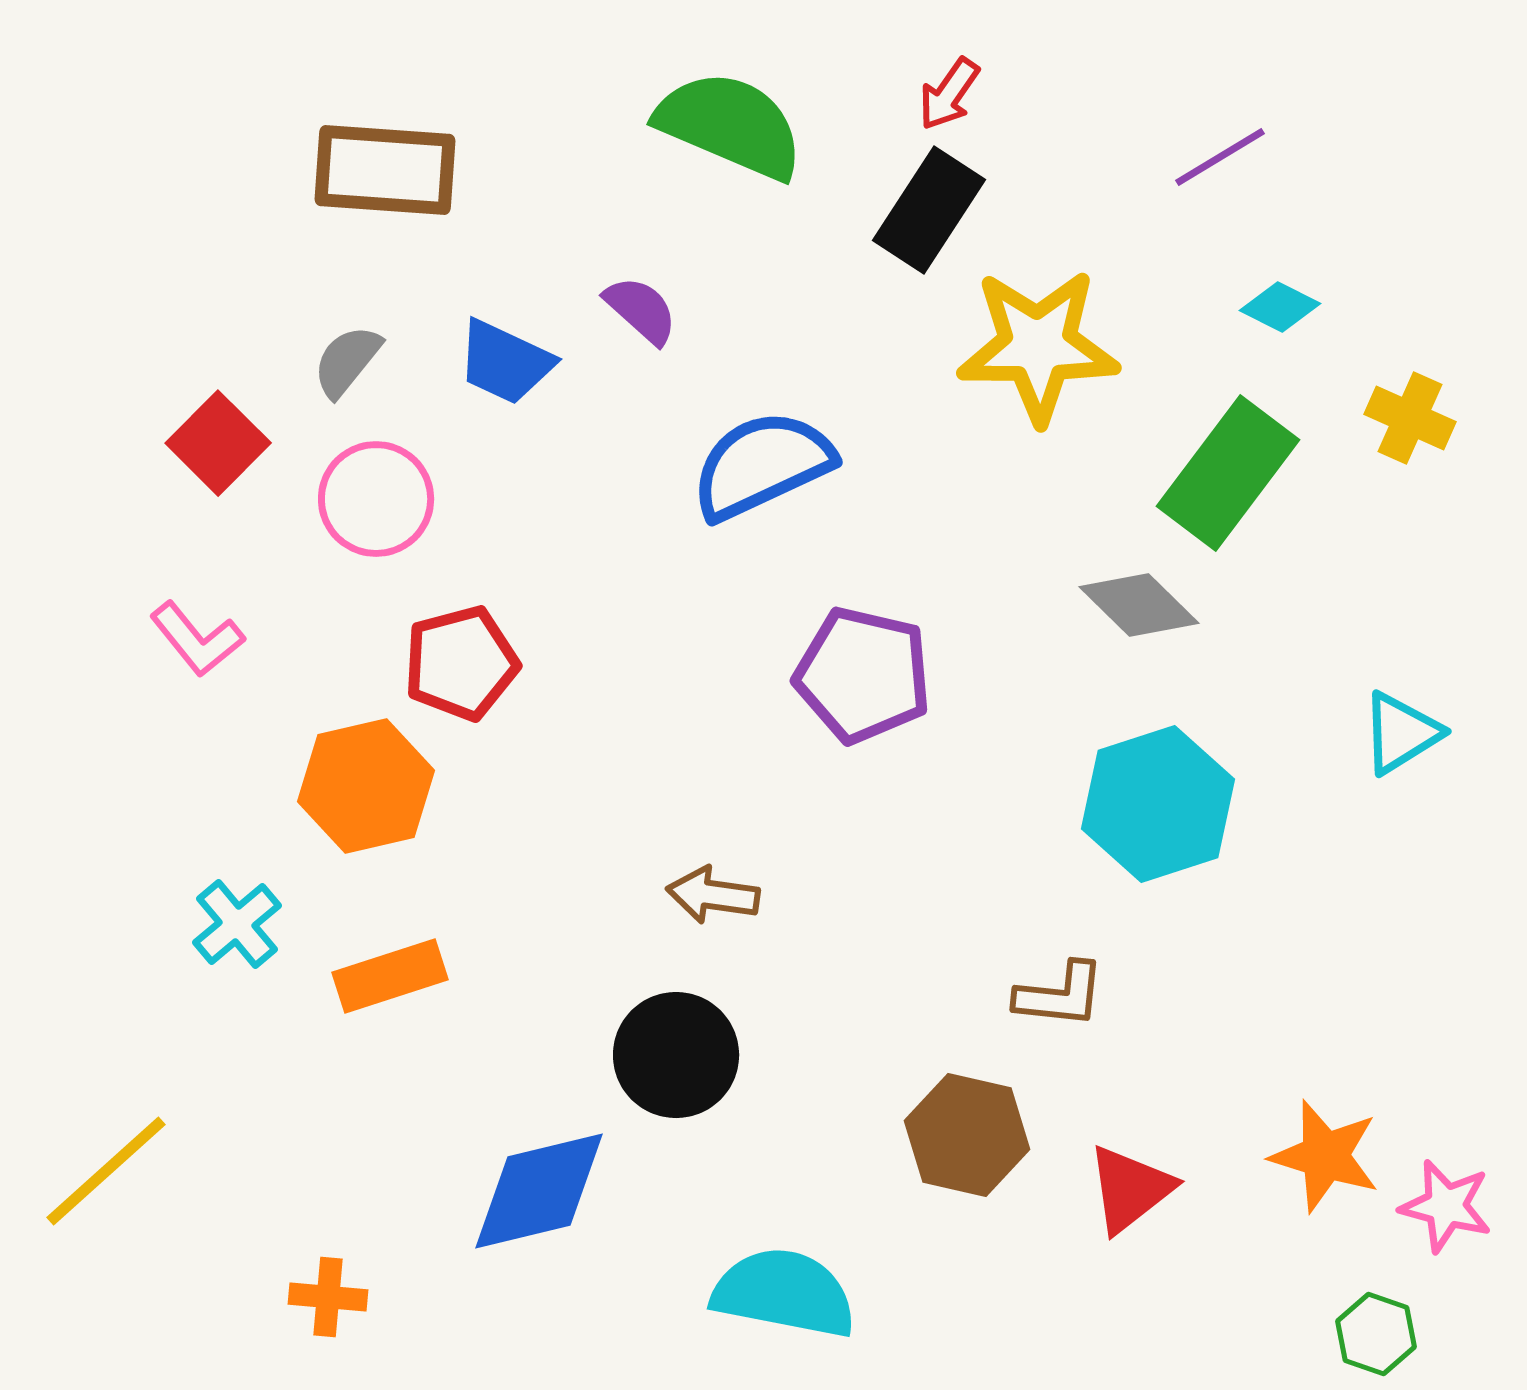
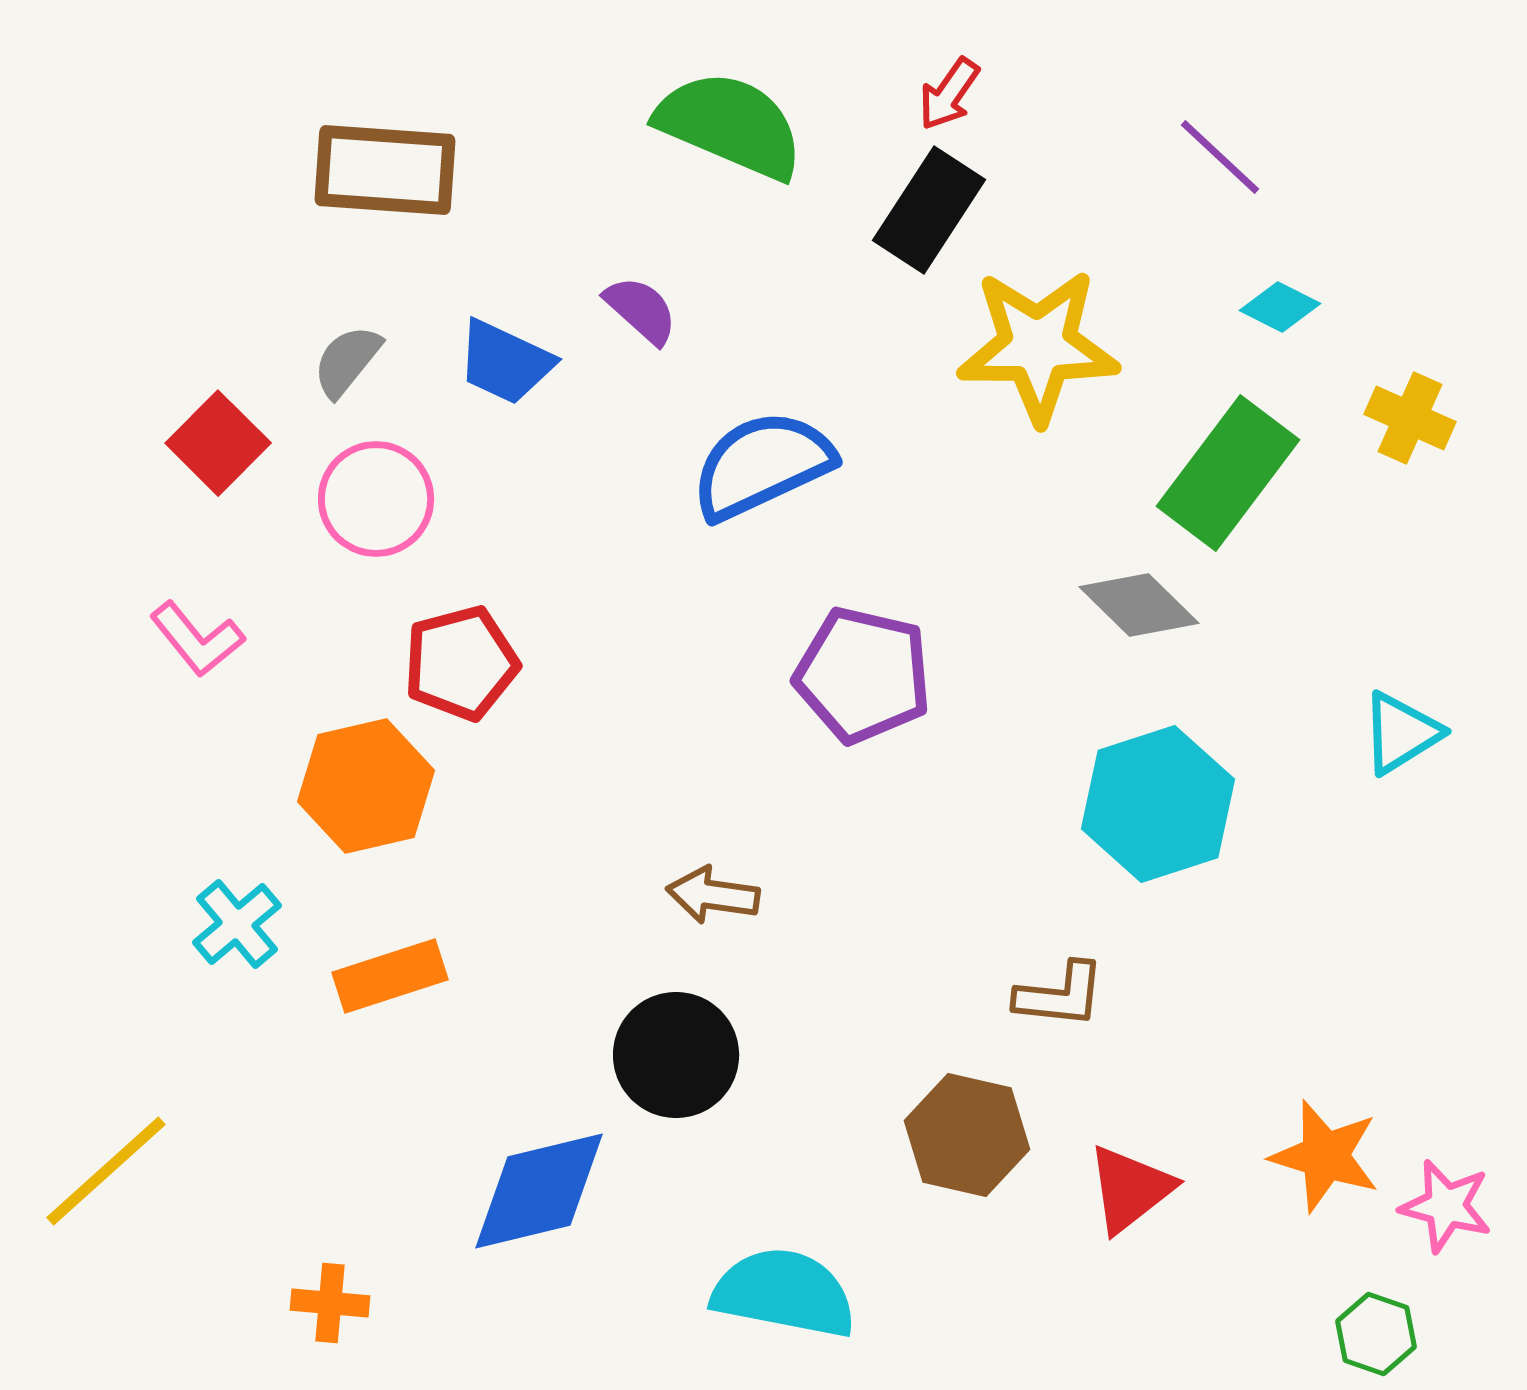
purple line: rotated 74 degrees clockwise
orange cross: moved 2 px right, 6 px down
